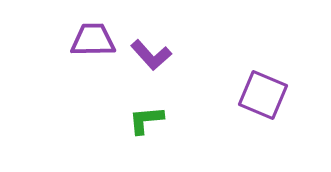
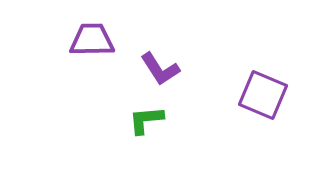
purple trapezoid: moved 1 px left
purple L-shape: moved 9 px right, 14 px down; rotated 9 degrees clockwise
